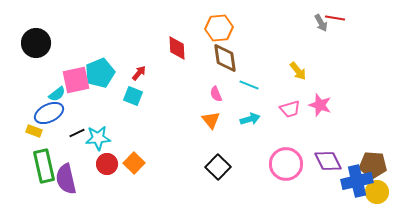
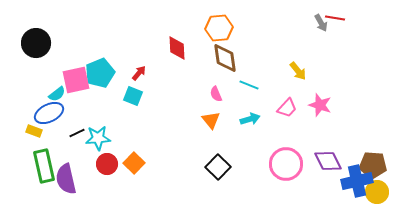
pink trapezoid: moved 3 px left, 1 px up; rotated 30 degrees counterclockwise
